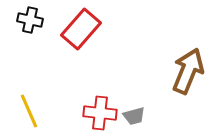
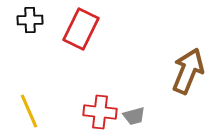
black cross: rotated 15 degrees counterclockwise
red rectangle: rotated 15 degrees counterclockwise
red cross: moved 1 px up
